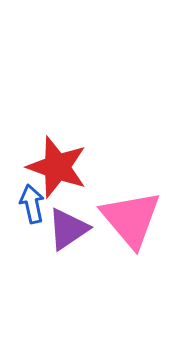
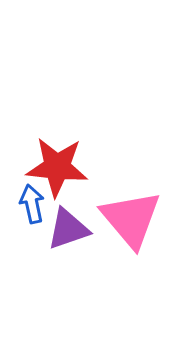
red star: rotated 14 degrees counterclockwise
purple triangle: rotated 15 degrees clockwise
